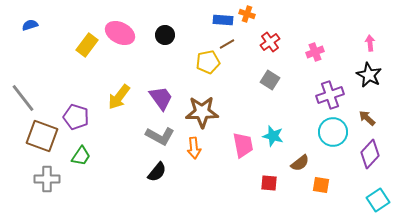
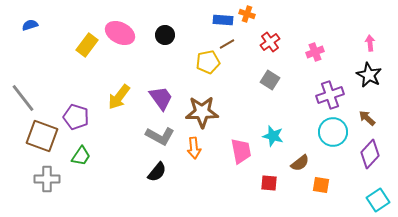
pink trapezoid: moved 2 px left, 6 px down
